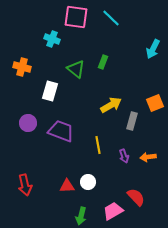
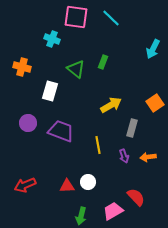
orange square: rotated 12 degrees counterclockwise
gray rectangle: moved 7 px down
red arrow: rotated 80 degrees clockwise
